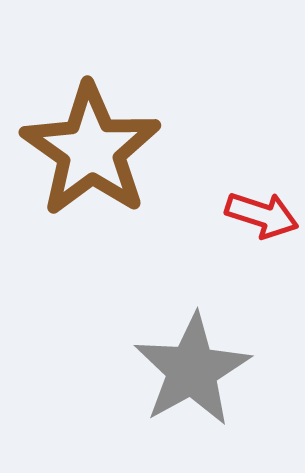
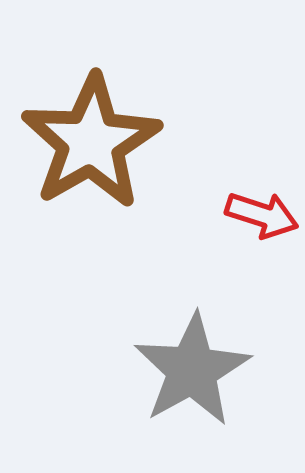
brown star: moved 8 px up; rotated 7 degrees clockwise
